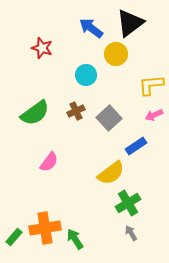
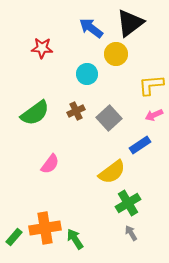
red star: rotated 15 degrees counterclockwise
cyan circle: moved 1 px right, 1 px up
blue rectangle: moved 4 px right, 1 px up
pink semicircle: moved 1 px right, 2 px down
yellow semicircle: moved 1 px right, 1 px up
